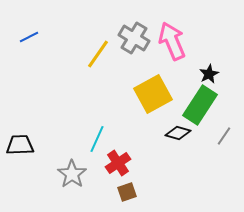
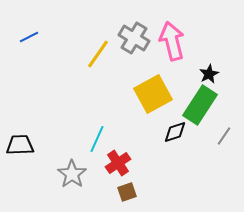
pink arrow: rotated 9 degrees clockwise
black diamond: moved 3 px left, 1 px up; rotated 35 degrees counterclockwise
